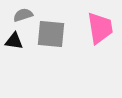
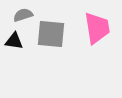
pink trapezoid: moved 3 px left
